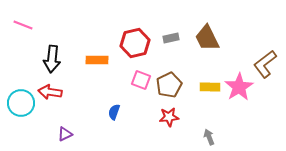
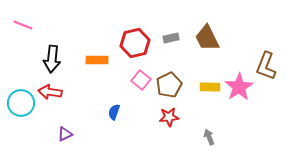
brown L-shape: moved 1 px right, 2 px down; rotated 32 degrees counterclockwise
pink square: rotated 18 degrees clockwise
